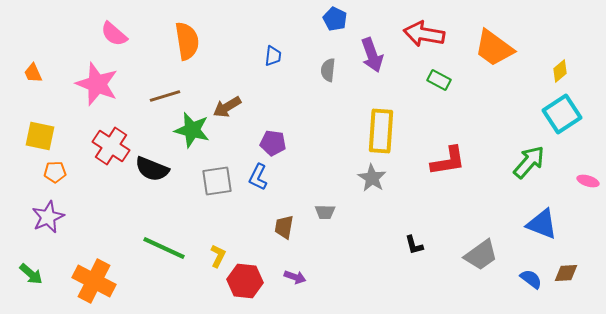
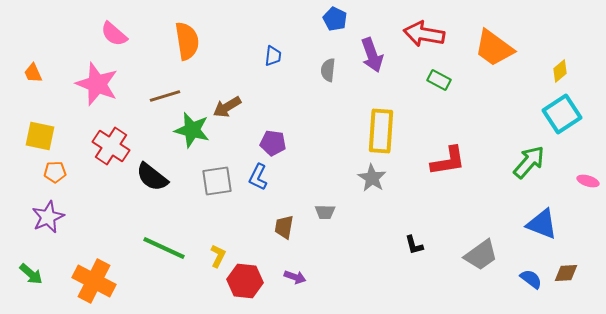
black semicircle at (152, 169): moved 8 px down; rotated 16 degrees clockwise
